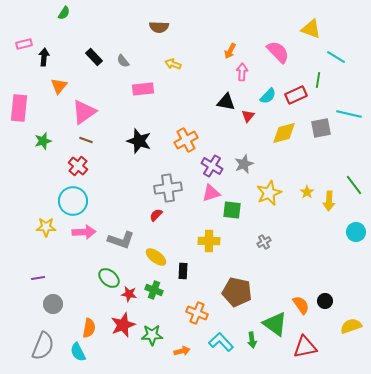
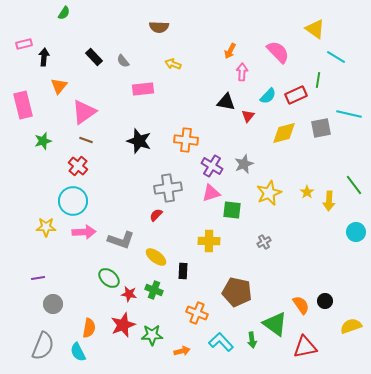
yellow triangle at (311, 29): moved 4 px right; rotated 15 degrees clockwise
pink rectangle at (19, 108): moved 4 px right, 3 px up; rotated 20 degrees counterclockwise
orange cross at (186, 140): rotated 35 degrees clockwise
